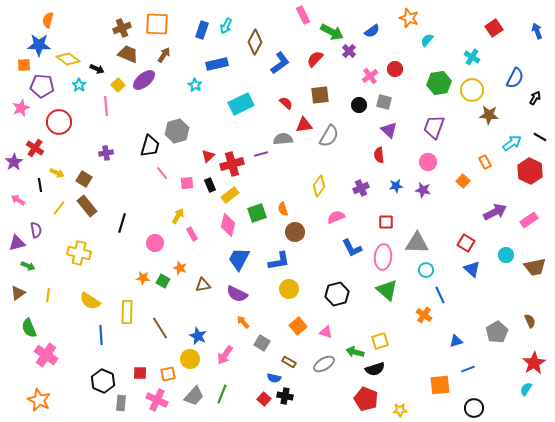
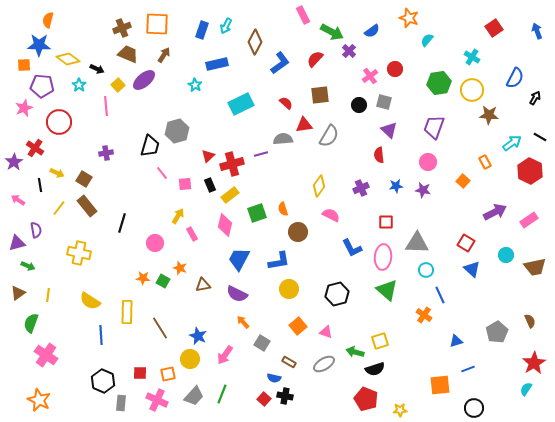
pink star at (21, 108): moved 3 px right
pink square at (187, 183): moved 2 px left, 1 px down
pink semicircle at (336, 217): moved 5 px left, 2 px up; rotated 48 degrees clockwise
pink diamond at (228, 225): moved 3 px left
brown circle at (295, 232): moved 3 px right
green semicircle at (29, 328): moved 2 px right, 5 px up; rotated 42 degrees clockwise
